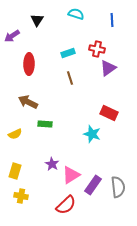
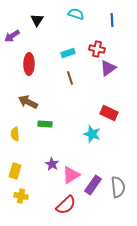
yellow semicircle: rotated 112 degrees clockwise
